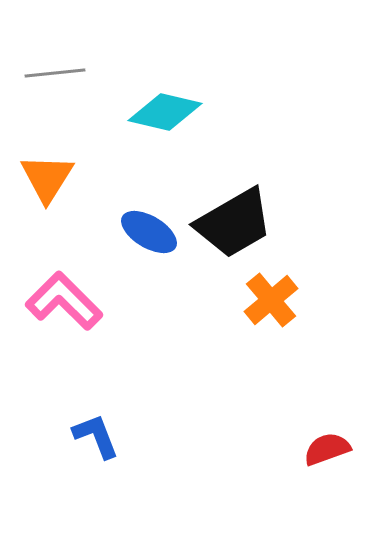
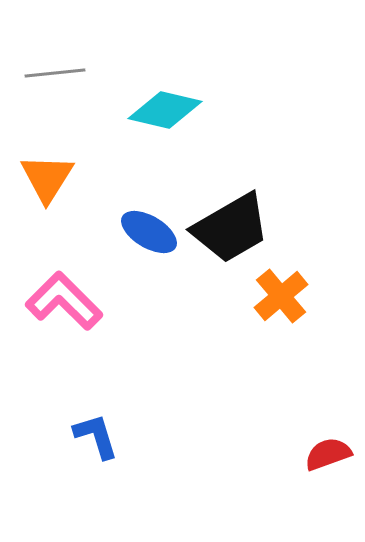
cyan diamond: moved 2 px up
black trapezoid: moved 3 px left, 5 px down
orange cross: moved 10 px right, 4 px up
blue L-shape: rotated 4 degrees clockwise
red semicircle: moved 1 px right, 5 px down
